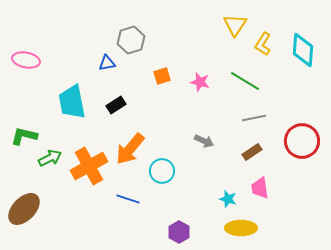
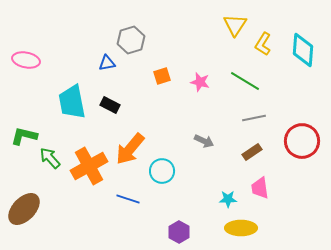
black rectangle: moved 6 px left; rotated 60 degrees clockwise
green arrow: rotated 105 degrees counterclockwise
cyan star: rotated 18 degrees counterclockwise
